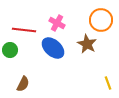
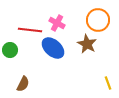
orange circle: moved 3 px left
red line: moved 6 px right
